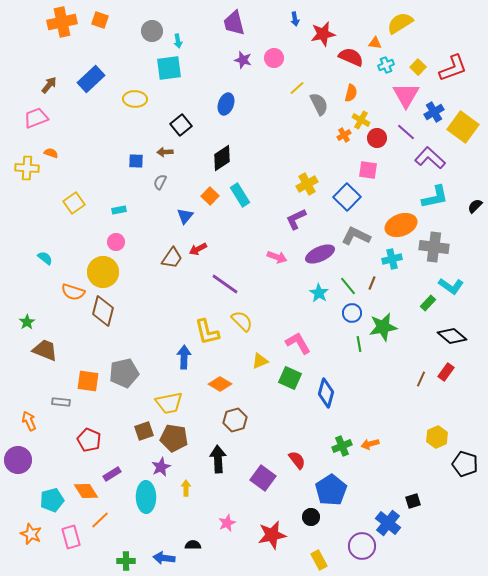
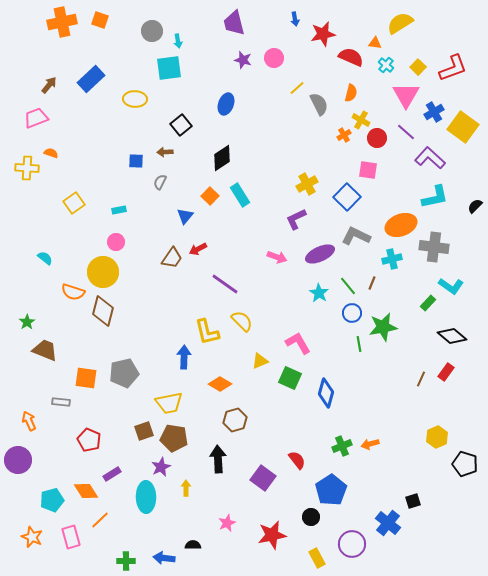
cyan cross at (386, 65): rotated 28 degrees counterclockwise
orange square at (88, 381): moved 2 px left, 3 px up
orange star at (31, 534): moved 1 px right, 3 px down
purple circle at (362, 546): moved 10 px left, 2 px up
yellow rectangle at (319, 560): moved 2 px left, 2 px up
